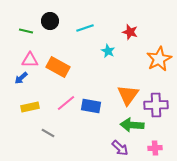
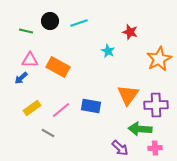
cyan line: moved 6 px left, 5 px up
pink line: moved 5 px left, 7 px down
yellow rectangle: moved 2 px right, 1 px down; rotated 24 degrees counterclockwise
green arrow: moved 8 px right, 4 px down
